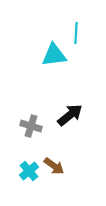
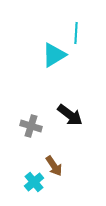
cyan triangle: rotated 24 degrees counterclockwise
black arrow: rotated 76 degrees clockwise
brown arrow: rotated 20 degrees clockwise
cyan cross: moved 5 px right, 11 px down
